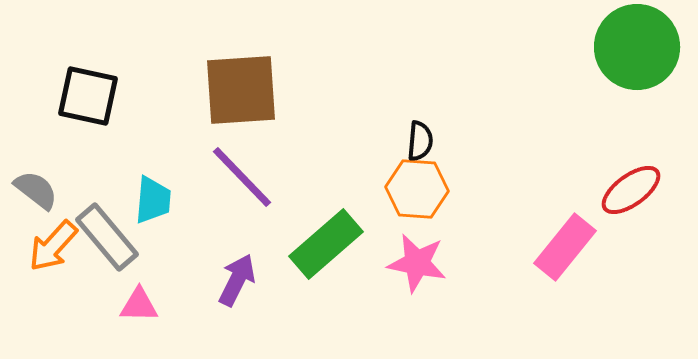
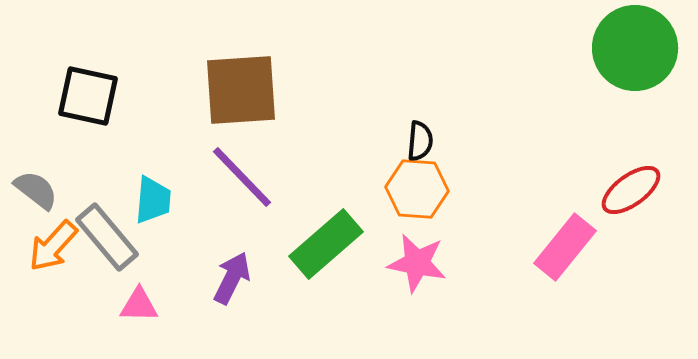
green circle: moved 2 px left, 1 px down
purple arrow: moved 5 px left, 2 px up
